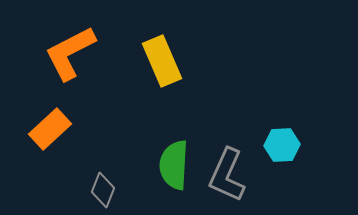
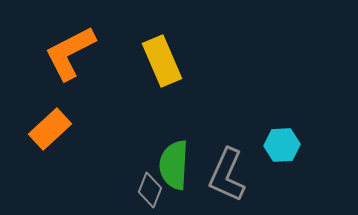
gray diamond: moved 47 px right
